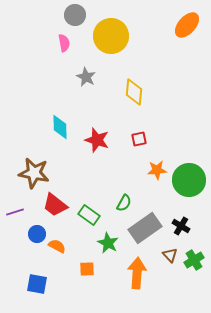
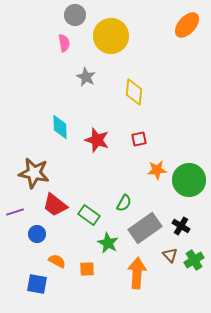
orange semicircle: moved 15 px down
